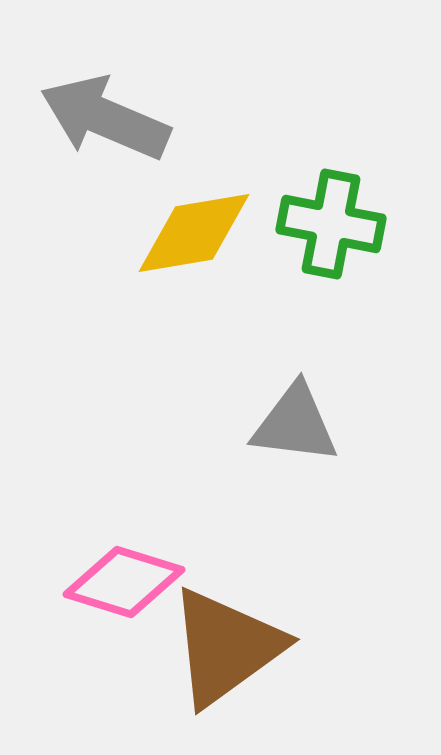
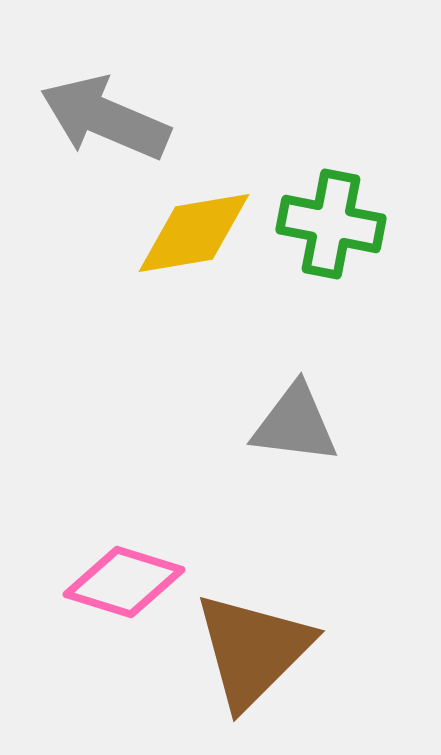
brown triangle: moved 27 px right, 3 px down; rotated 9 degrees counterclockwise
